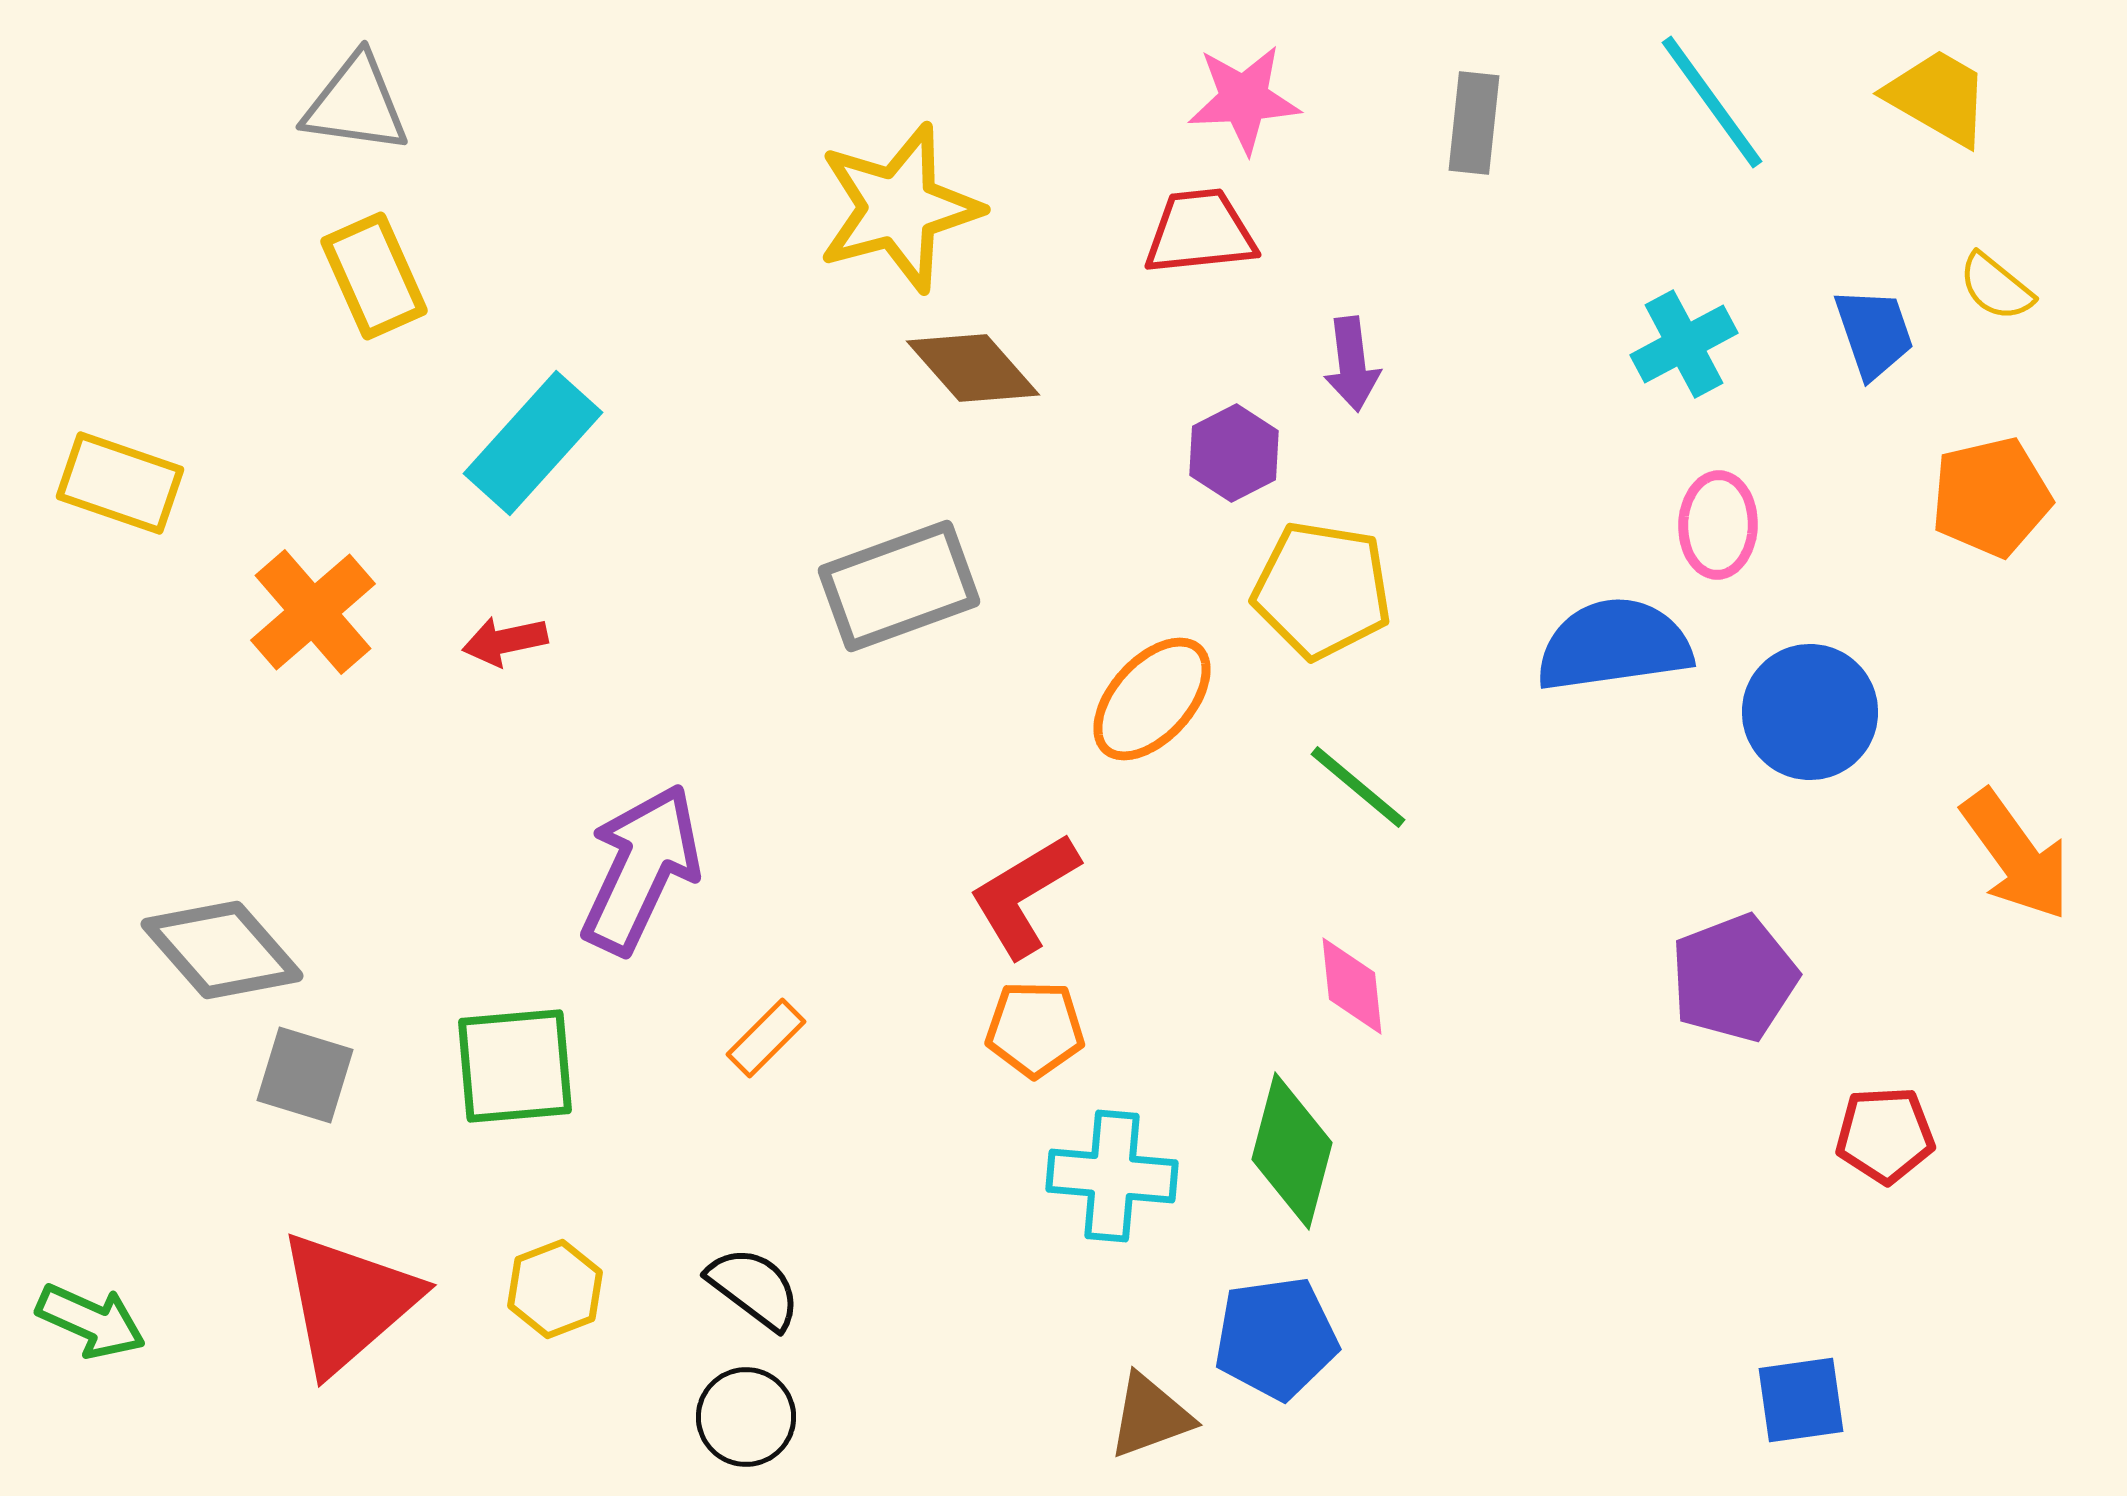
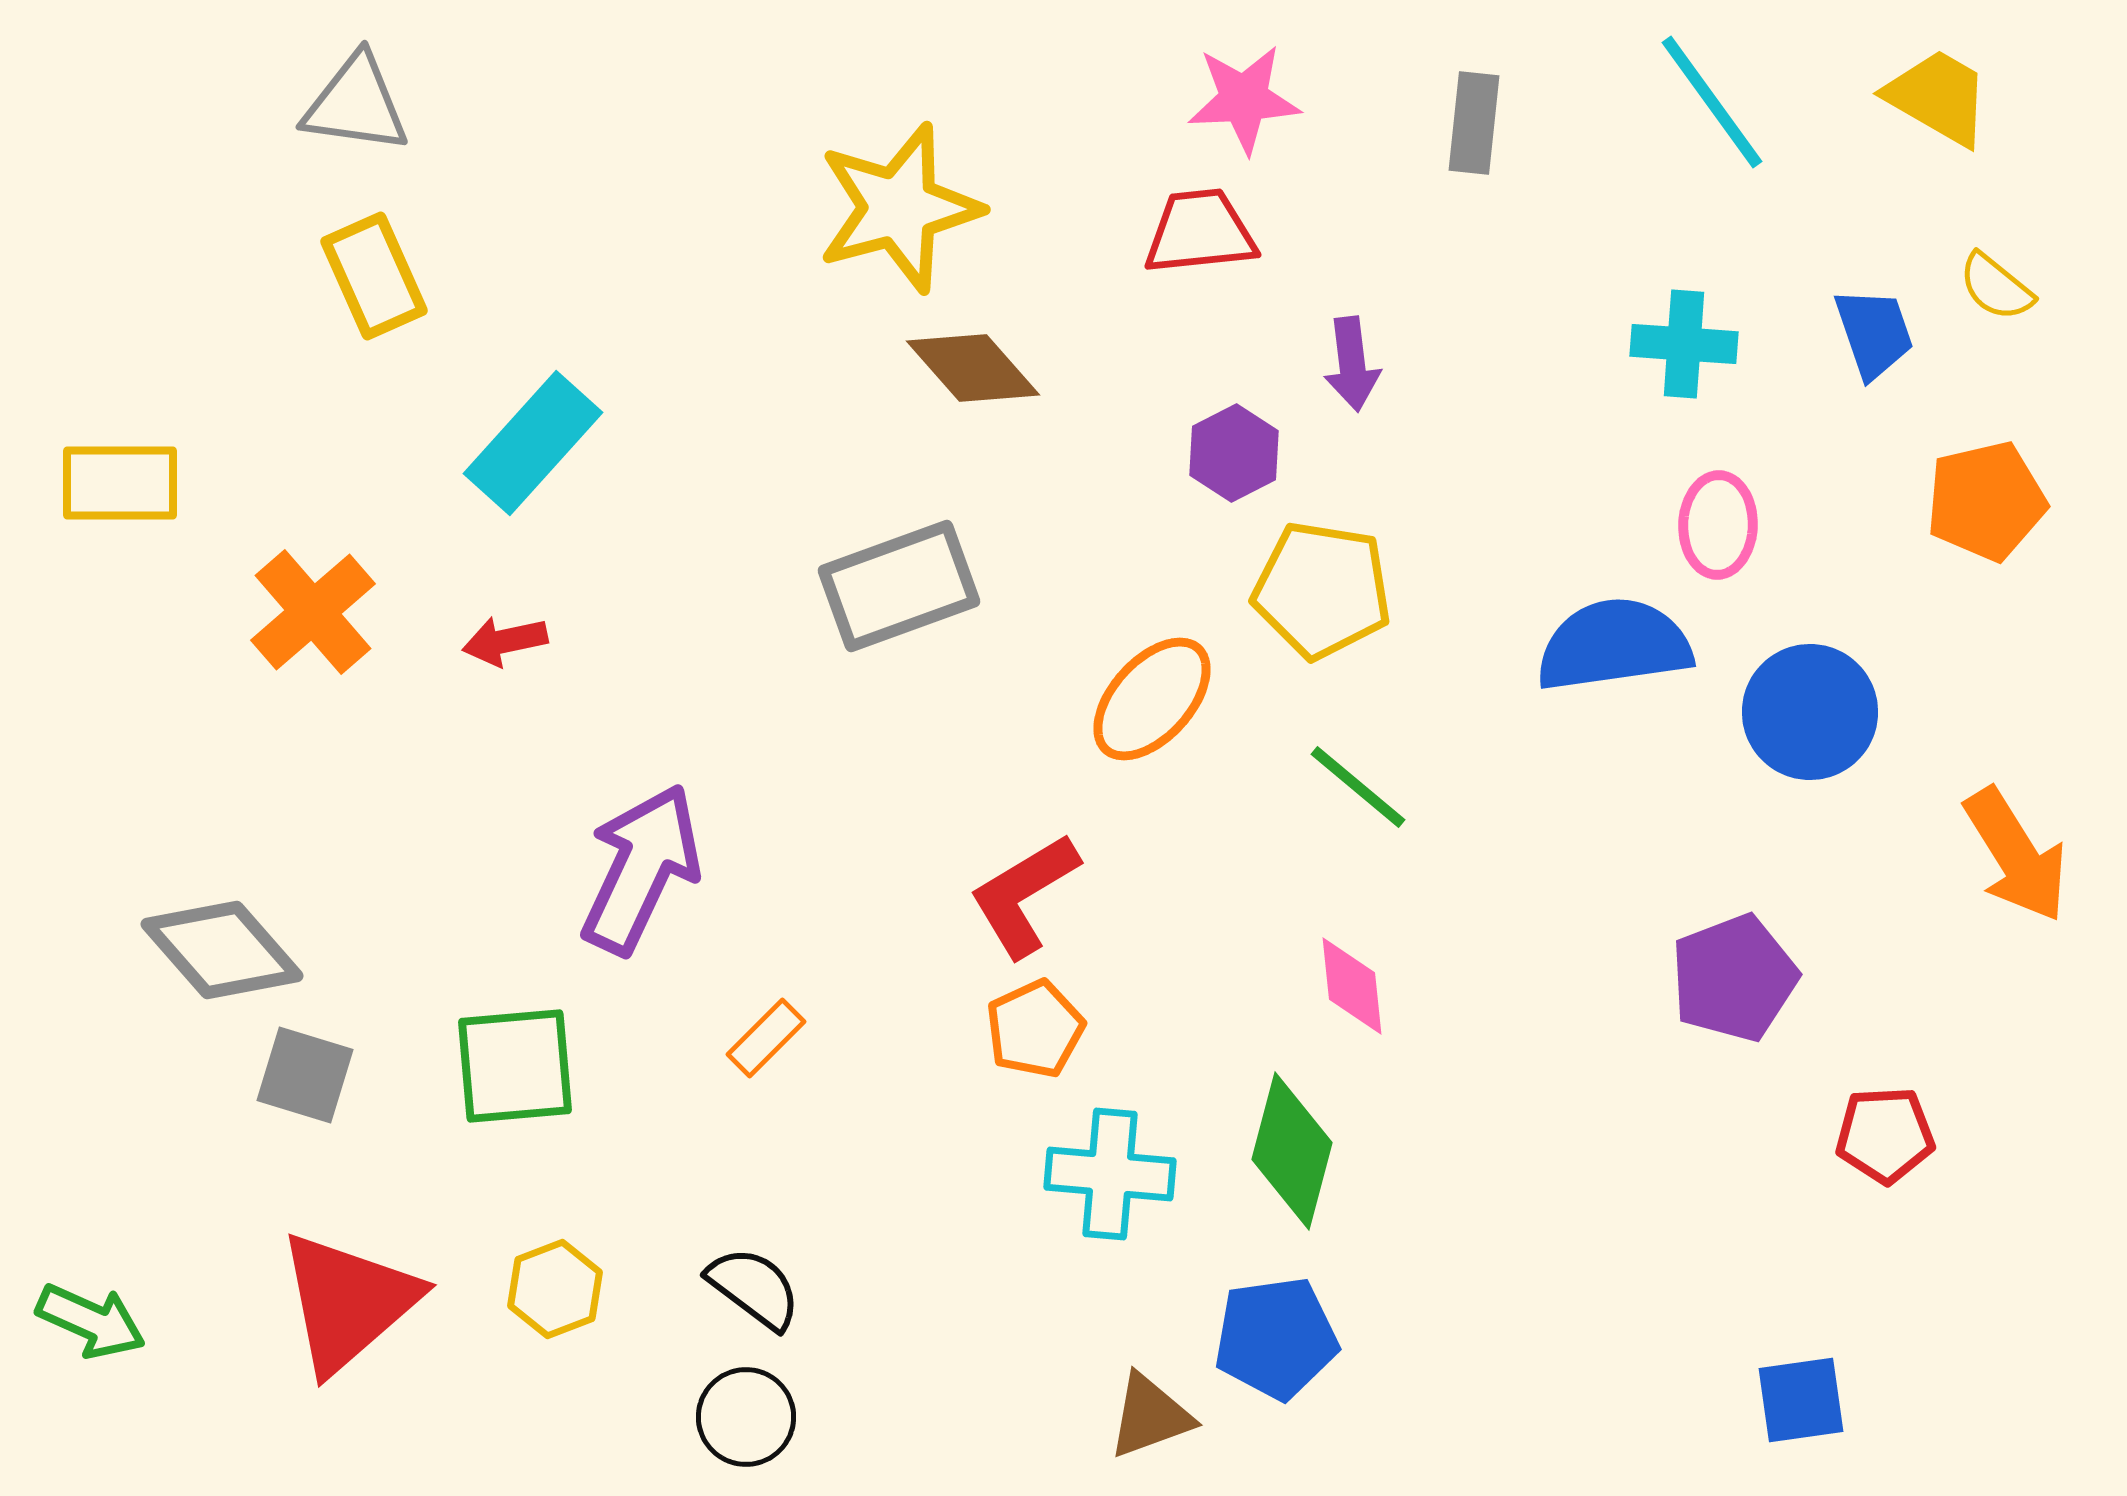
cyan cross at (1684, 344): rotated 32 degrees clockwise
yellow rectangle at (120, 483): rotated 19 degrees counterclockwise
orange pentagon at (1991, 497): moved 5 px left, 4 px down
orange arrow at (2016, 855): rotated 4 degrees clockwise
orange pentagon at (1035, 1029): rotated 26 degrees counterclockwise
cyan cross at (1112, 1176): moved 2 px left, 2 px up
